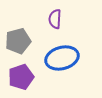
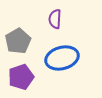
gray pentagon: rotated 15 degrees counterclockwise
